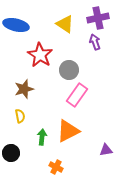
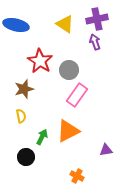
purple cross: moved 1 px left, 1 px down
red star: moved 6 px down
yellow semicircle: moved 1 px right
green arrow: rotated 21 degrees clockwise
black circle: moved 15 px right, 4 px down
orange cross: moved 21 px right, 9 px down
